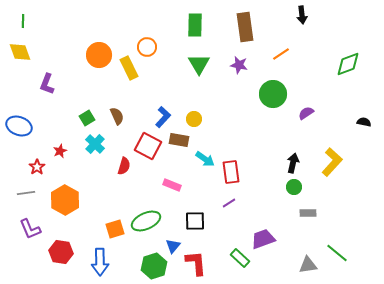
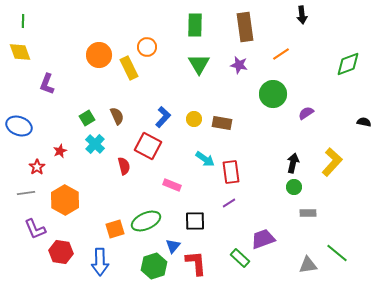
brown rectangle at (179, 140): moved 43 px right, 17 px up
red semicircle at (124, 166): rotated 30 degrees counterclockwise
purple L-shape at (30, 229): moved 5 px right
